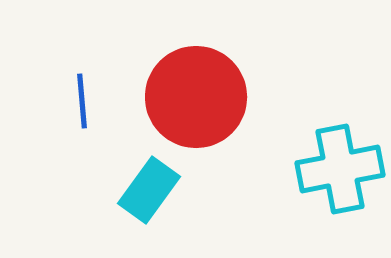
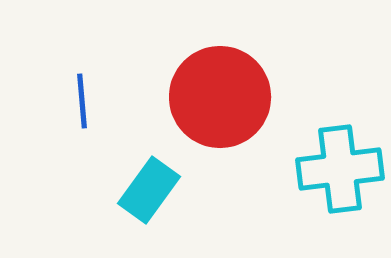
red circle: moved 24 px right
cyan cross: rotated 4 degrees clockwise
